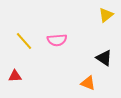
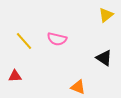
pink semicircle: moved 1 px up; rotated 18 degrees clockwise
orange triangle: moved 10 px left, 4 px down
